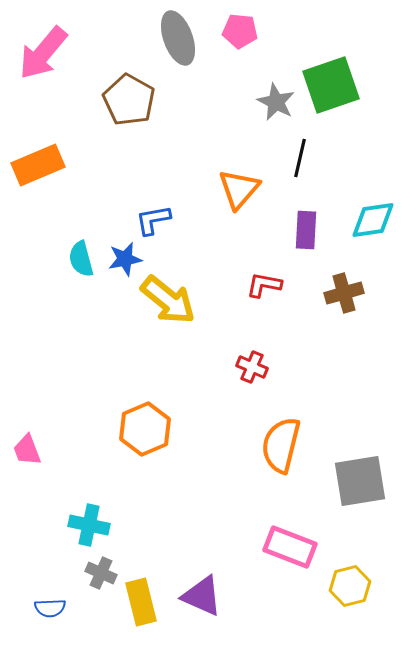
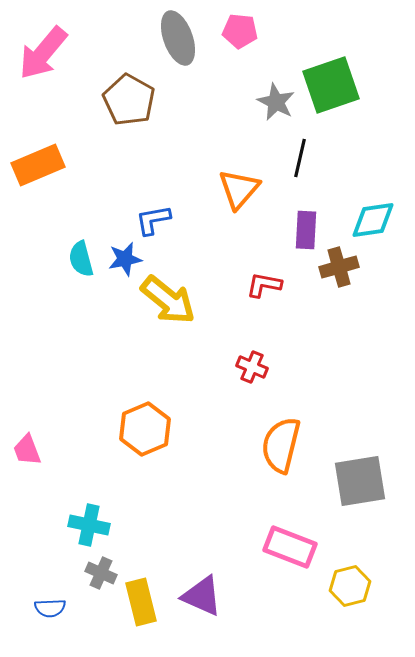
brown cross: moved 5 px left, 26 px up
